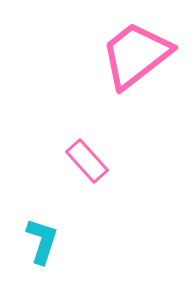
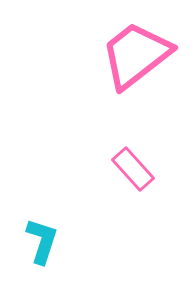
pink rectangle: moved 46 px right, 8 px down
